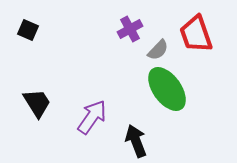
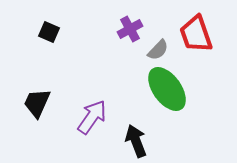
black square: moved 21 px right, 2 px down
black trapezoid: rotated 124 degrees counterclockwise
